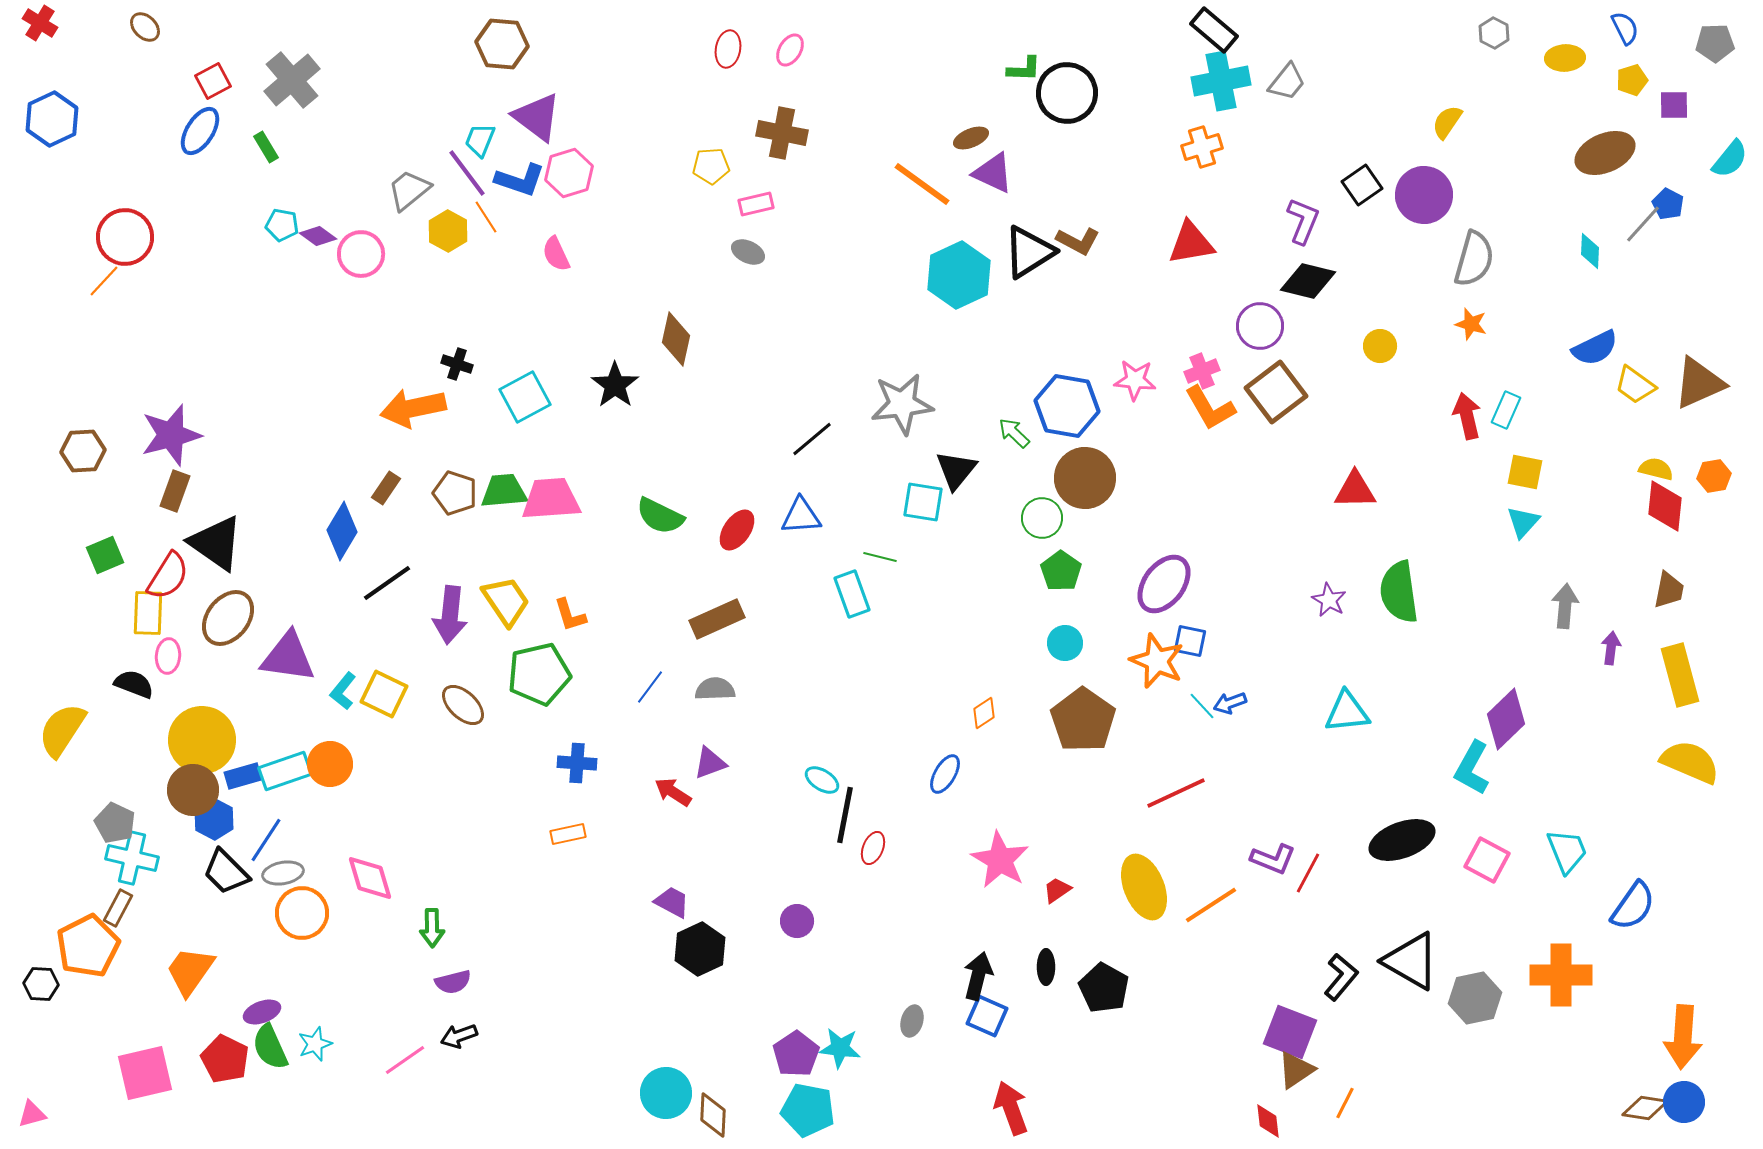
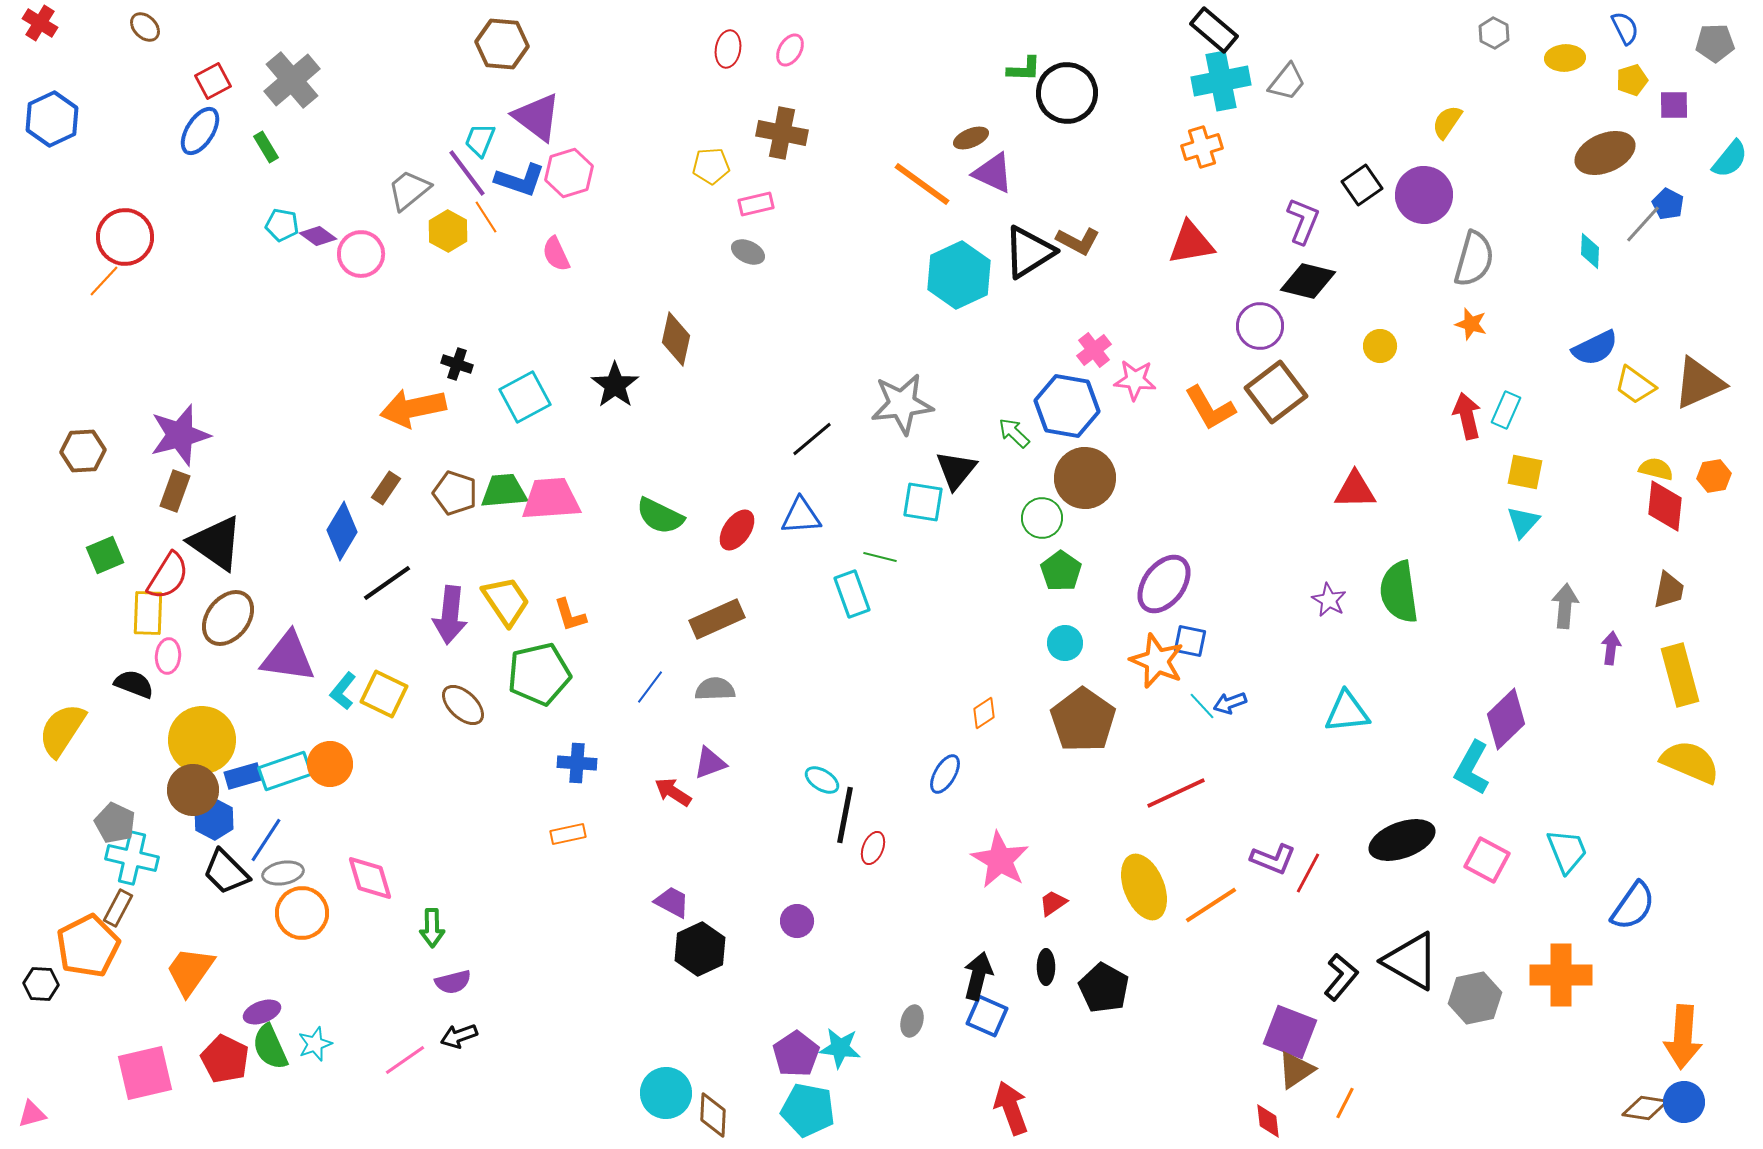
pink cross at (1202, 371): moved 108 px left, 21 px up; rotated 16 degrees counterclockwise
purple star at (171, 435): moved 9 px right
red trapezoid at (1057, 890): moved 4 px left, 13 px down
